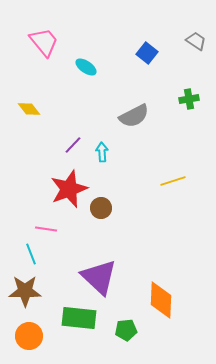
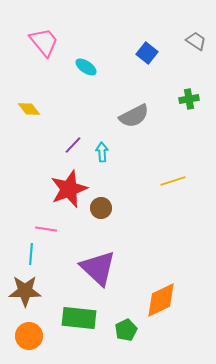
cyan line: rotated 25 degrees clockwise
purple triangle: moved 1 px left, 9 px up
orange diamond: rotated 63 degrees clockwise
green pentagon: rotated 20 degrees counterclockwise
